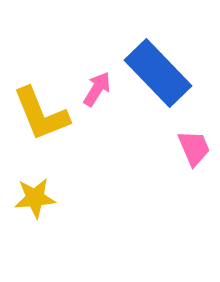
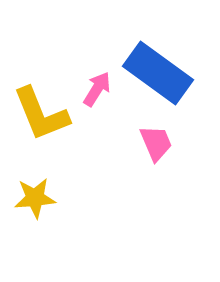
blue rectangle: rotated 10 degrees counterclockwise
pink trapezoid: moved 38 px left, 5 px up
